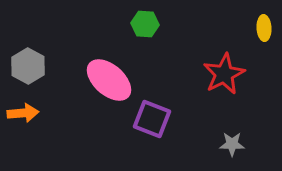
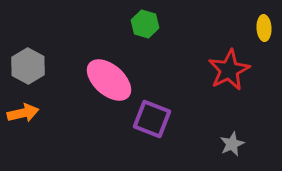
green hexagon: rotated 12 degrees clockwise
red star: moved 5 px right, 4 px up
orange arrow: rotated 8 degrees counterclockwise
gray star: rotated 25 degrees counterclockwise
